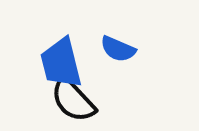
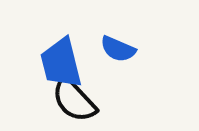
black semicircle: moved 1 px right
